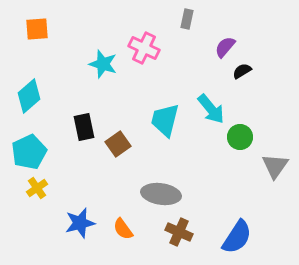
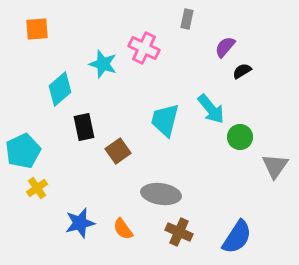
cyan diamond: moved 31 px right, 7 px up
brown square: moved 7 px down
cyan pentagon: moved 6 px left, 1 px up
